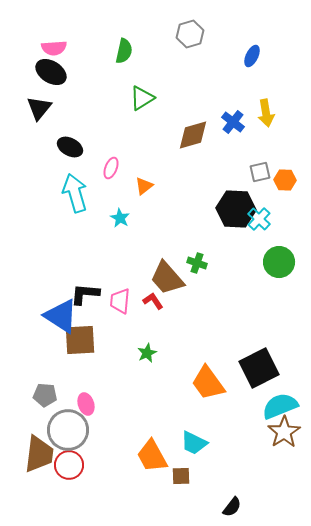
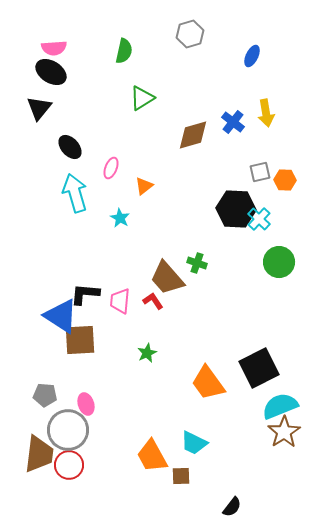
black ellipse at (70, 147): rotated 20 degrees clockwise
